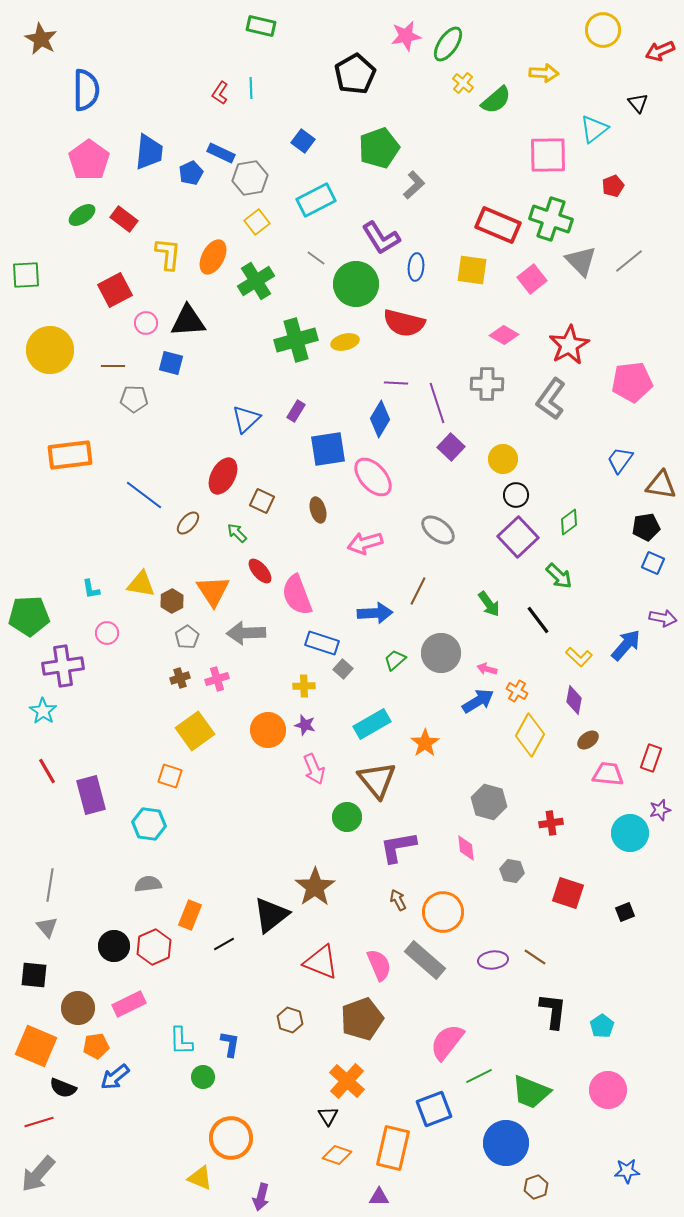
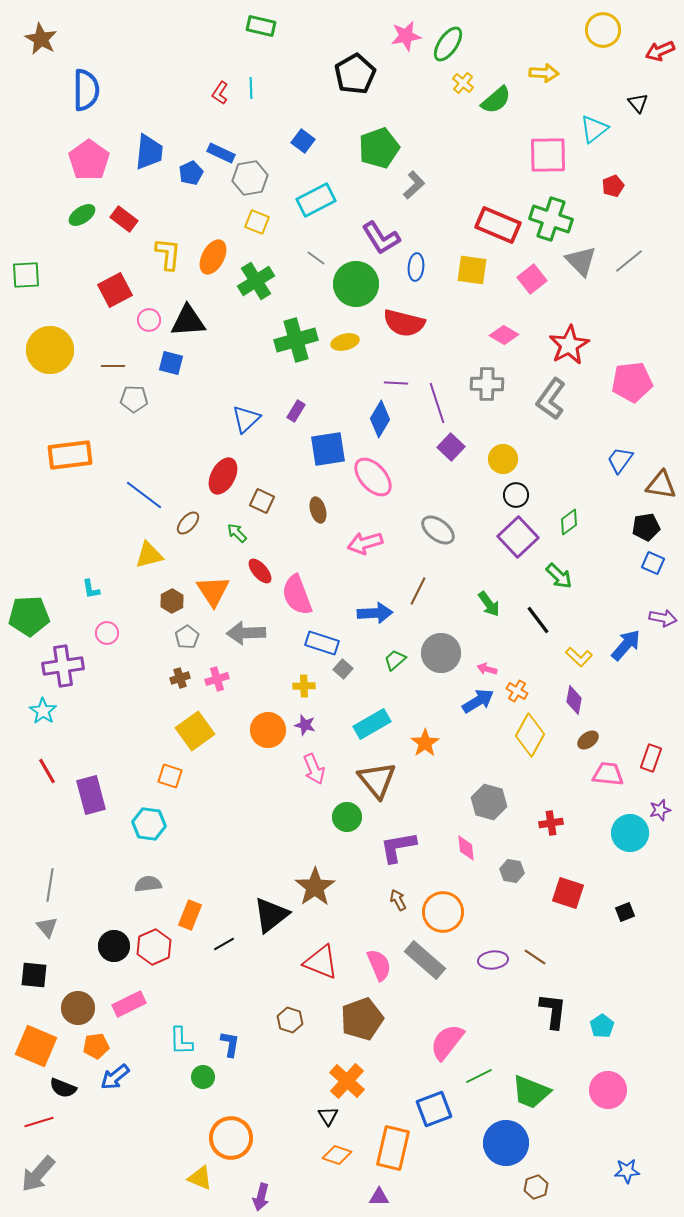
yellow square at (257, 222): rotated 30 degrees counterclockwise
pink circle at (146, 323): moved 3 px right, 3 px up
yellow triangle at (141, 584): moved 8 px right, 29 px up; rotated 24 degrees counterclockwise
